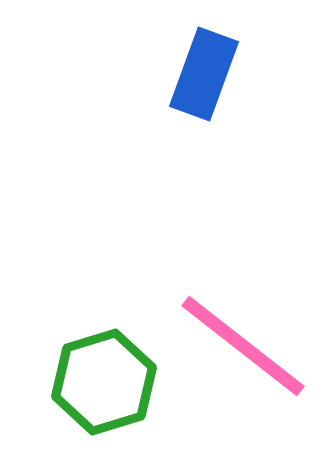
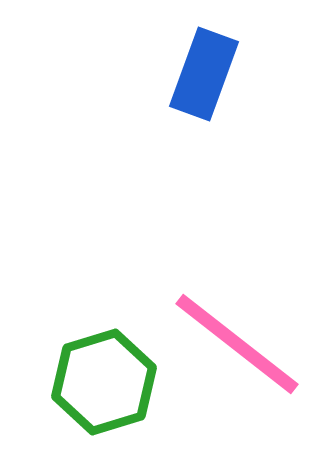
pink line: moved 6 px left, 2 px up
